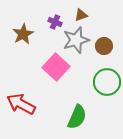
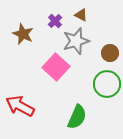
brown triangle: rotated 48 degrees clockwise
purple cross: moved 1 px up; rotated 24 degrees clockwise
brown star: rotated 20 degrees counterclockwise
gray star: moved 1 px down
brown circle: moved 6 px right, 7 px down
green circle: moved 2 px down
red arrow: moved 1 px left, 2 px down
